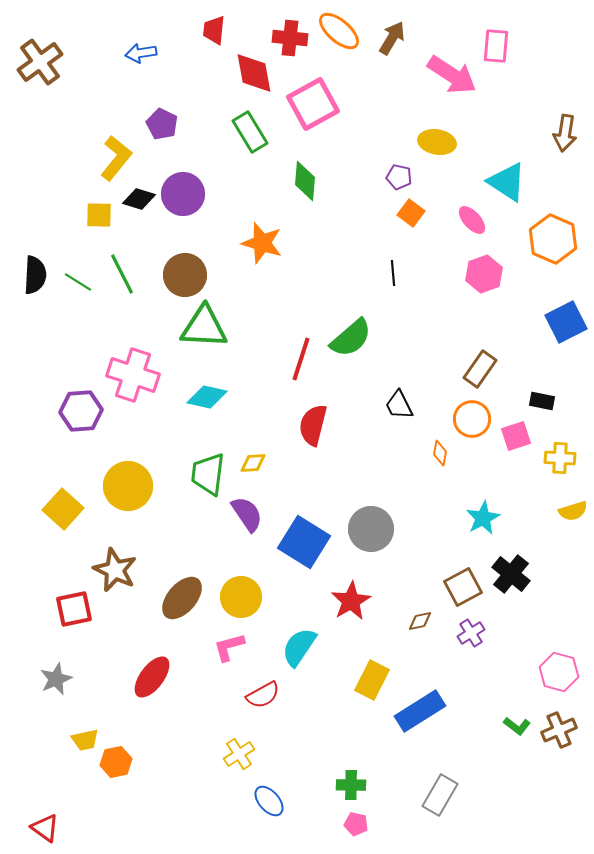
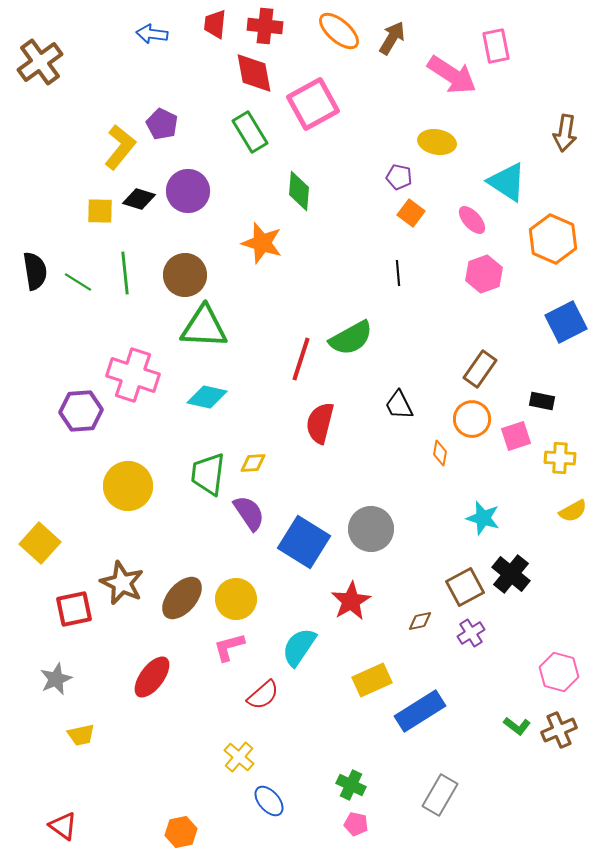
red trapezoid at (214, 30): moved 1 px right, 6 px up
red cross at (290, 38): moved 25 px left, 12 px up
pink rectangle at (496, 46): rotated 16 degrees counterclockwise
blue arrow at (141, 53): moved 11 px right, 19 px up; rotated 16 degrees clockwise
yellow L-shape at (116, 158): moved 4 px right, 11 px up
green diamond at (305, 181): moved 6 px left, 10 px down
purple circle at (183, 194): moved 5 px right, 3 px up
yellow square at (99, 215): moved 1 px right, 4 px up
black line at (393, 273): moved 5 px right
green line at (122, 274): moved 3 px right, 1 px up; rotated 21 degrees clockwise
black semicircle at (35, 275): moved 4 px up; rotated 12 degrees counterclockwise
green semicircle at (351, 338): rotated 12 degrees clockwise
red semicircle at (313, 425): moved 7 px right, 2 px up
yellow square at (63, 509): moved 23 px left, 34 px down
yellow semicircle at (573, 511): rotated 12 degrees counterclockwise
purple semicircle at (247, 514): moved 2 px right, 1 px up
cyan star at (483, 518): rotated 28 degrees counterclockwise
brown star at (115, 570): moved 7 px right, 13 px down
brown square at (463, 587): moved 2 px right
yellow circle at (241, 597): moved 5 px left, 2 px down
yellow rectangle at (372, 680): rotated 39 degrees clockwise
red semicircle at (263, 695): rotated 12 degrees counterclockwise
yellow trapezoid at (85, 740): moved 4 px left, 5 px up
yellow cross at (239, 754): moved 3 px down; rotated 16 degrees counterclockwise
orange hexagon at (116, 762): moved 65 px right, 70 px down
green cross at (351, 785): rotated 24 degrees clockwise
red triangle at (45, 828): moved 18 px right, 2 px up
